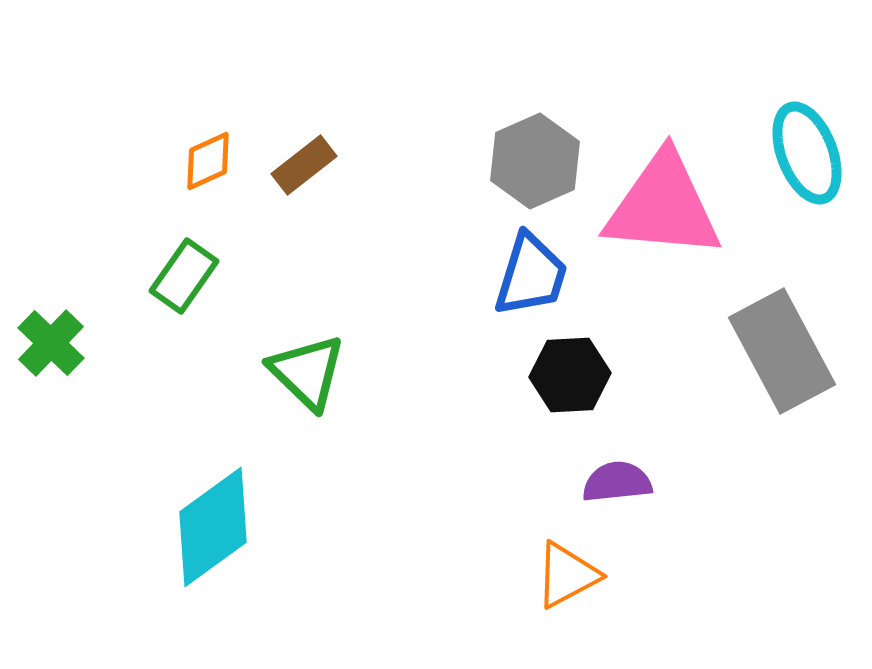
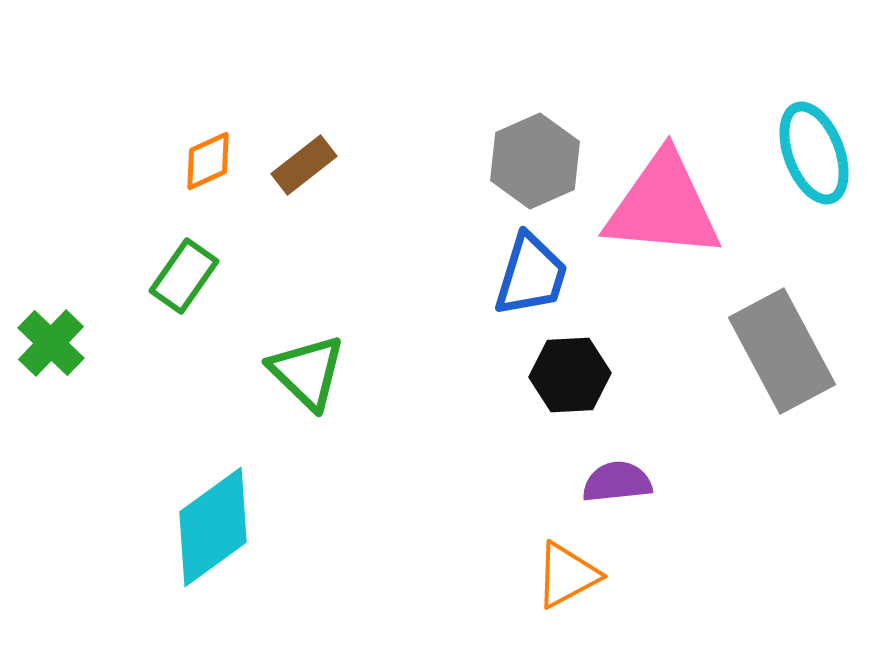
cyan ellipse: moved 7 px right
